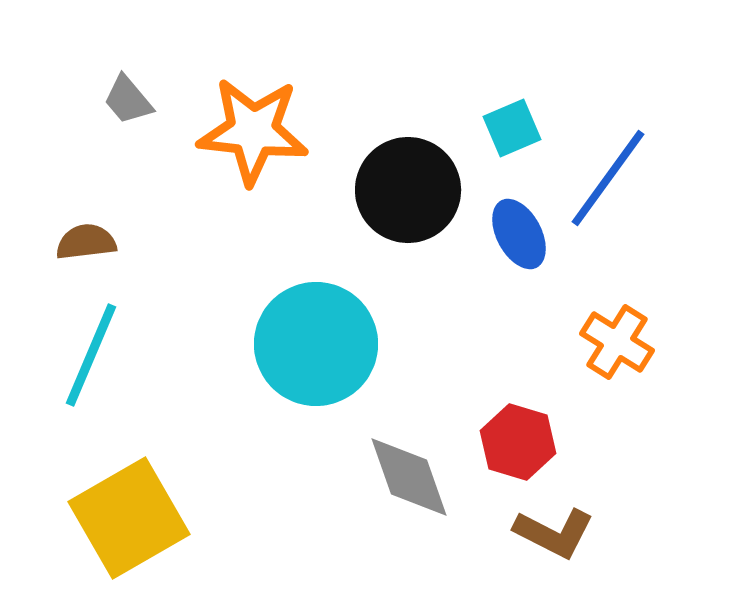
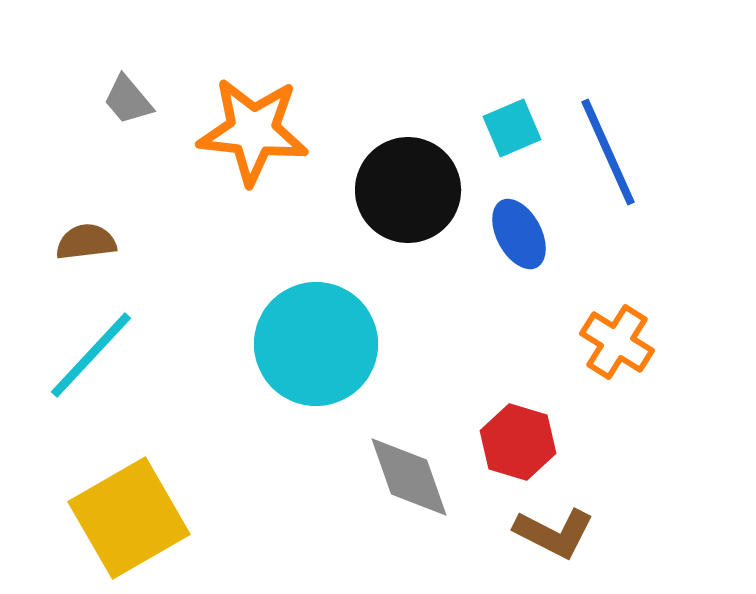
blue line: moved 26 px up; rotated 60 degrees counterclockwise
cyan line: rotated 20 degrees clockwise
